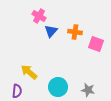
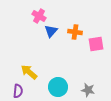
pink square: rotated 28 degrees counterclockwise
purple semicircle: moved 1 px right
